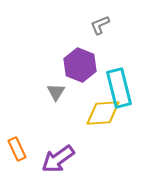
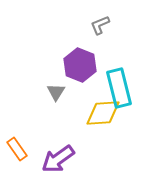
orange rectangle: rotated 10 degrees counterclockwise
